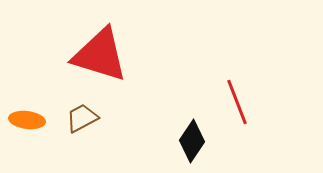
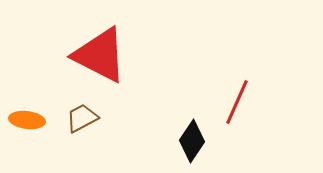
red triangle: rotated 10 degrees clockwise
red line: rotated 45 degrees clockwise
